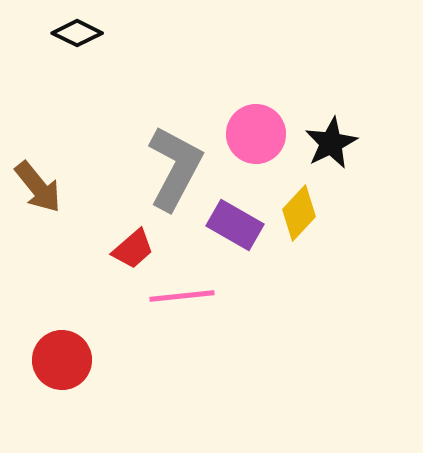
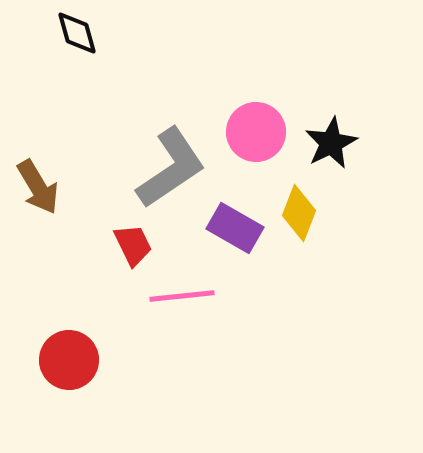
black diamond: rotated 48 degrees clockwise
pink circle: moved 2 px up
gray L-shape: moved 4 px left; rotated 28 degrees clockwise
brown arrow: rotated 8 degrees clockwise
yellow diamond: rotated 22 degrees counterclockwise
purple rectangle: moved 3 px down
red trapezoid: moved 4 px up; rotated 75 degrees counterclockwise
red circle: moved 7 px right
